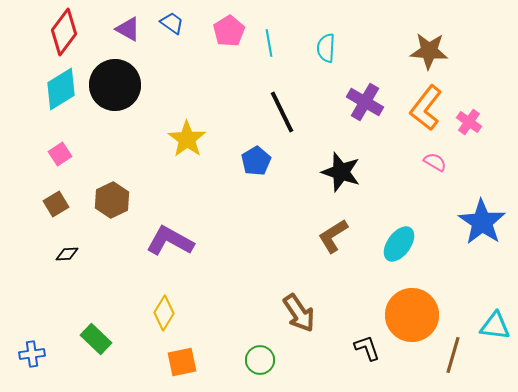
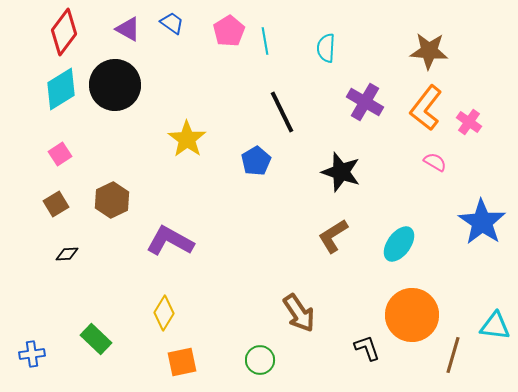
cyan line: moved 4 px left, 2 px up
